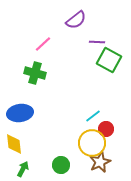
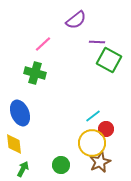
blue ellipse: rotated 75 degrees clockwise
